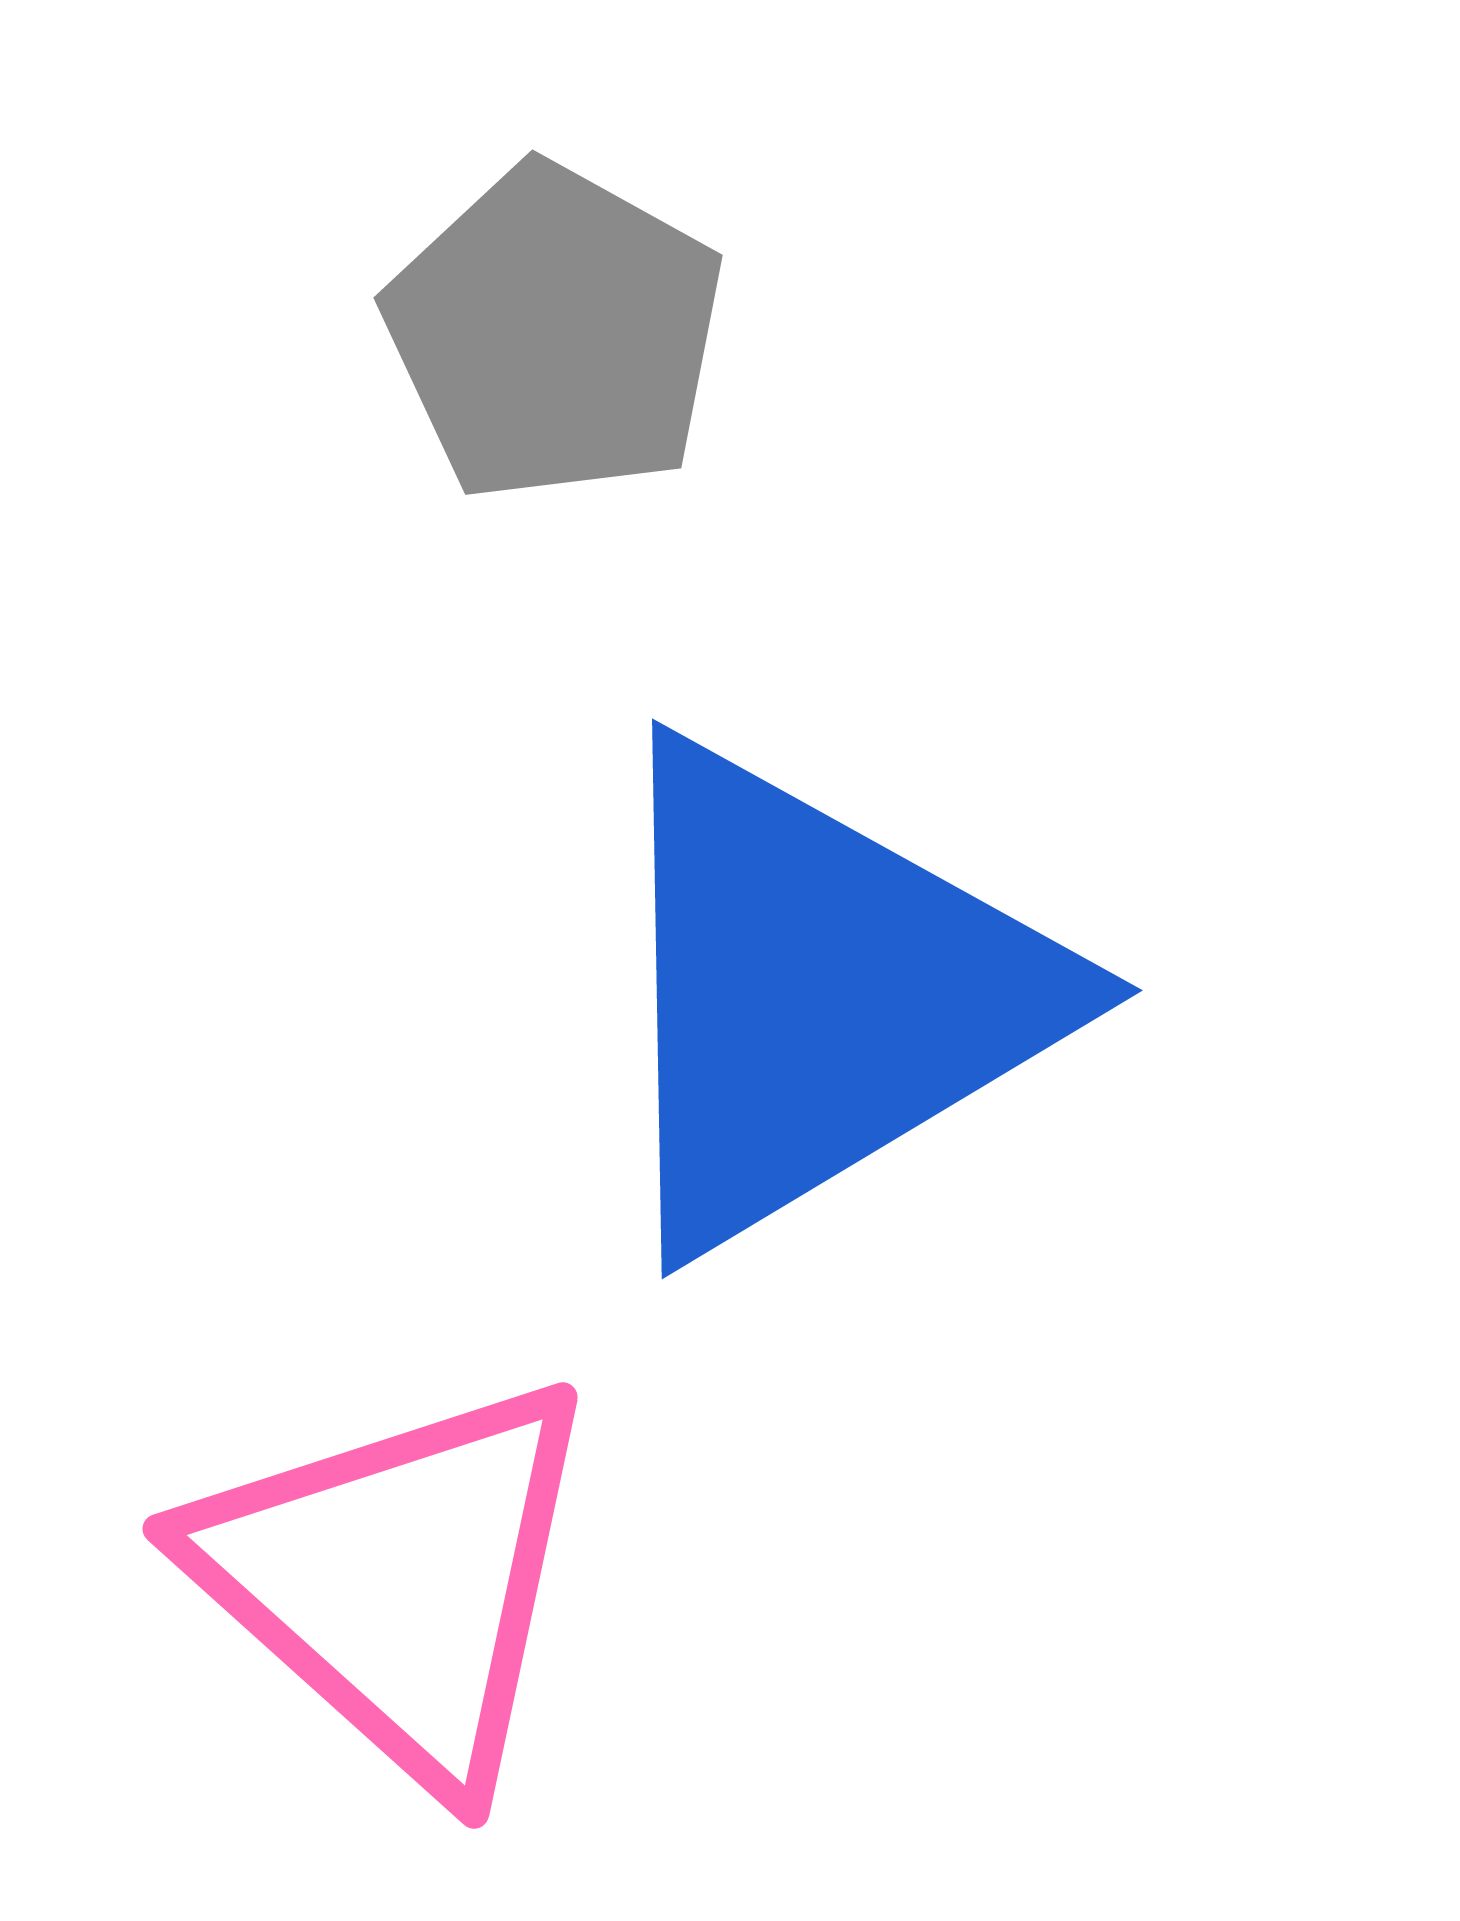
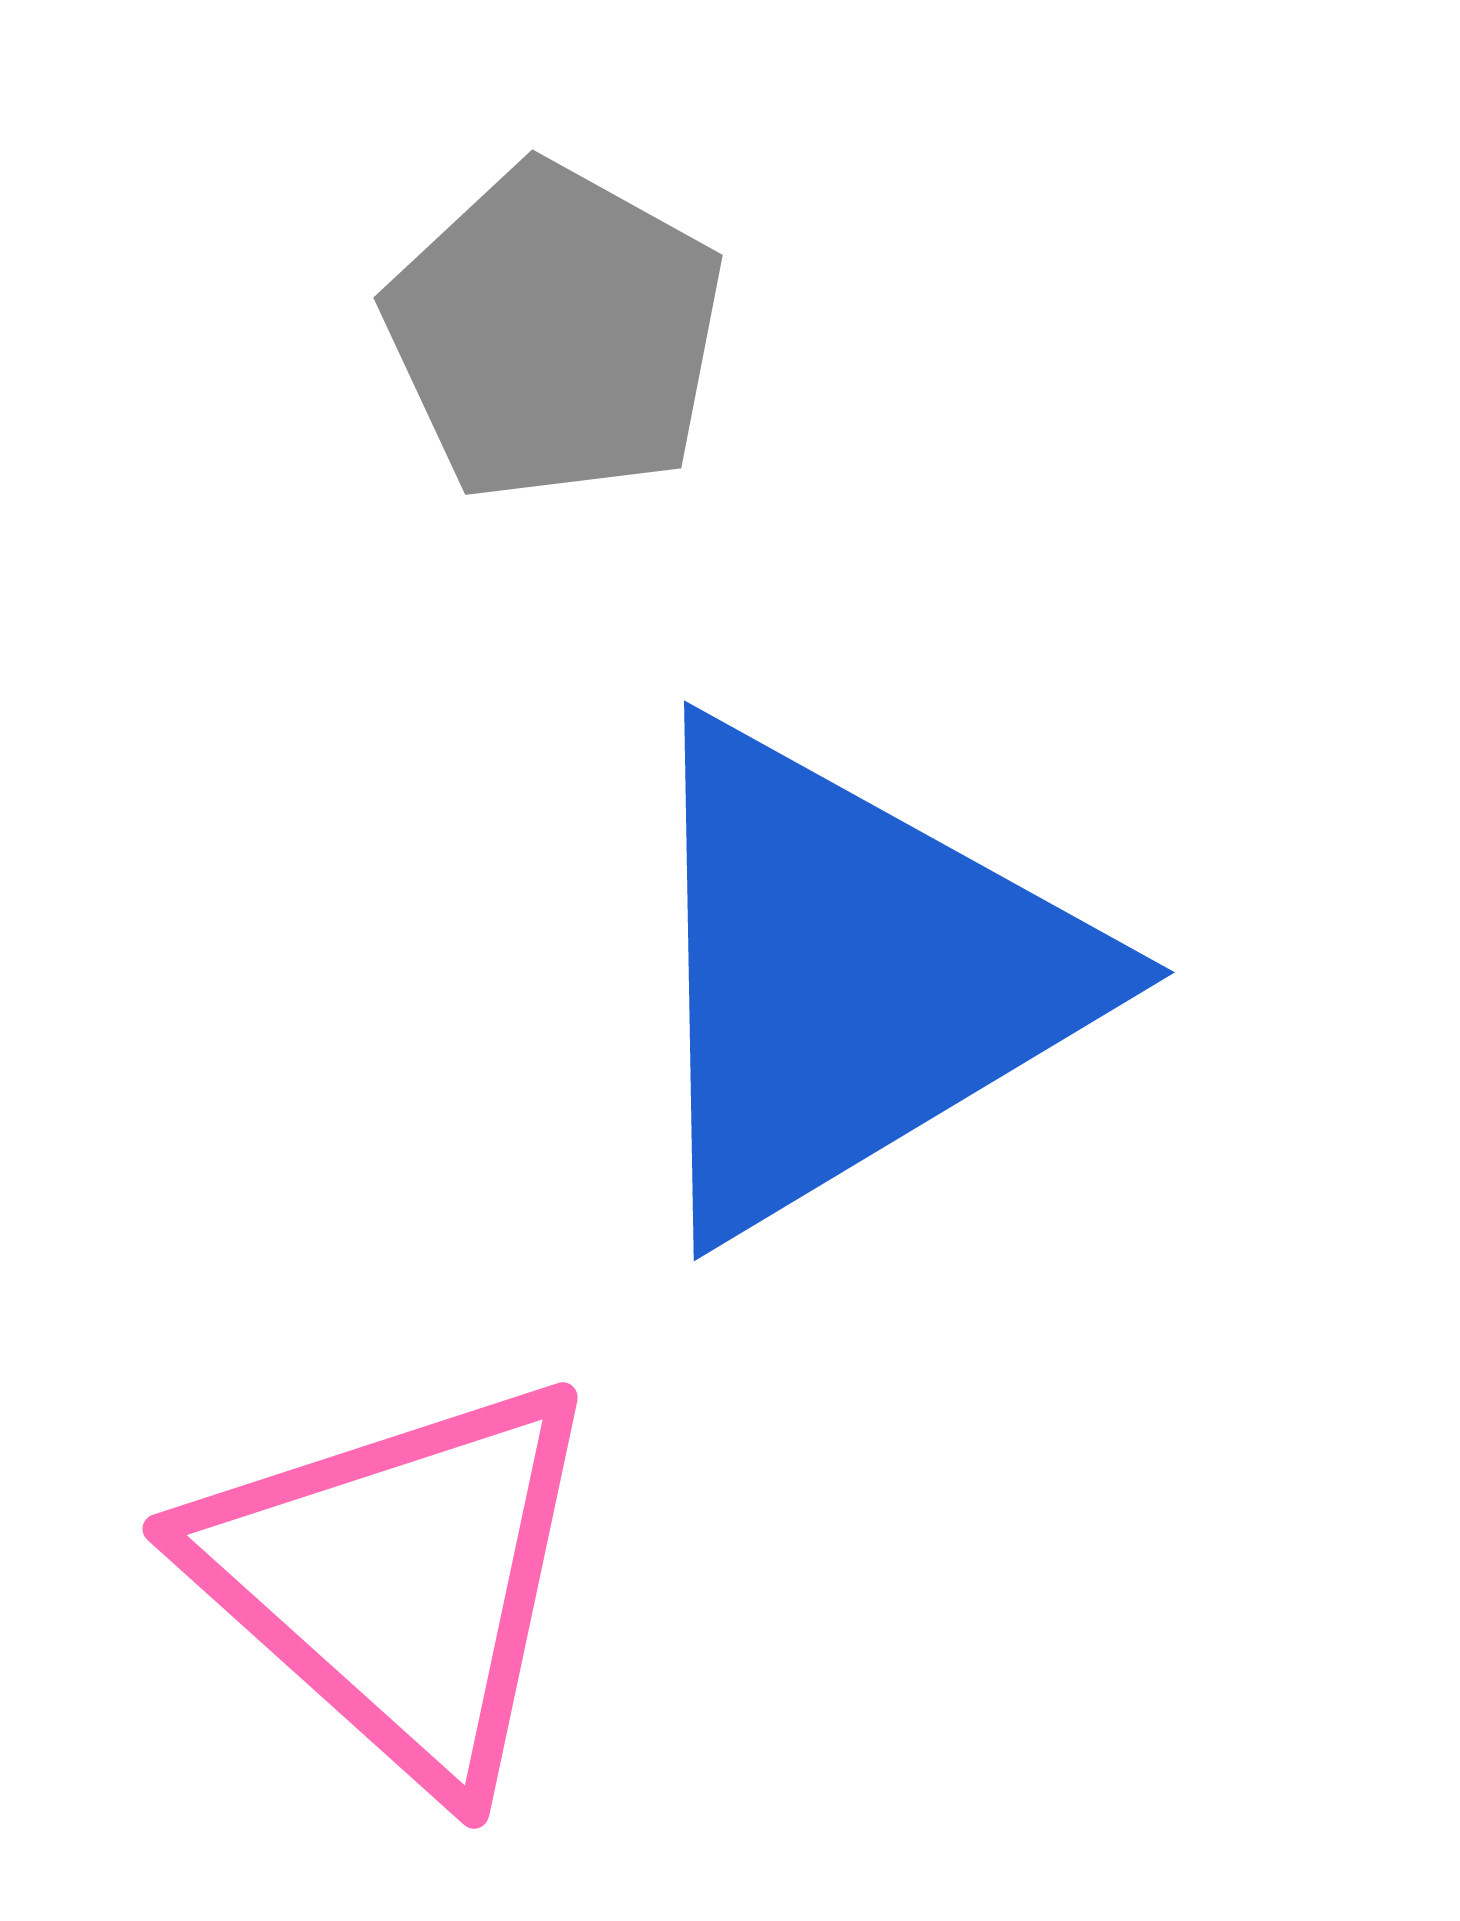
blue triangle: moved 32 px right, 18 px up
